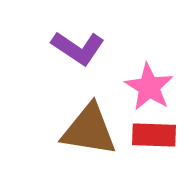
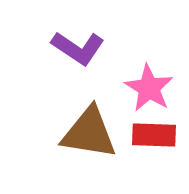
pink star: moved 1 px down
brown triangle: moved 3 px down
